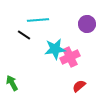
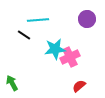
purple circle: moved 5 px up
